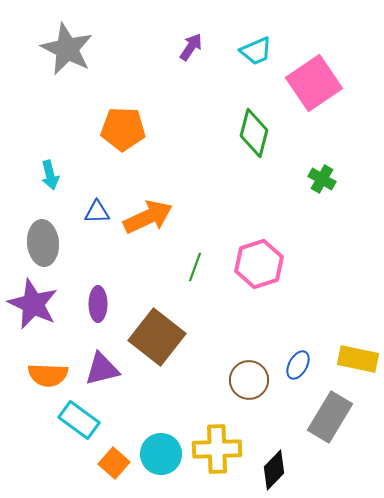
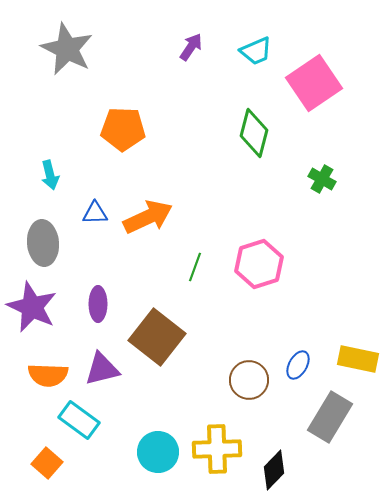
blue triangle: moved 2 px left, 1 px down
purple star: moved 1 px left, 3 px down
cyan circle: moved 3 px left, 2 px up
orange square: moved 67 px left
